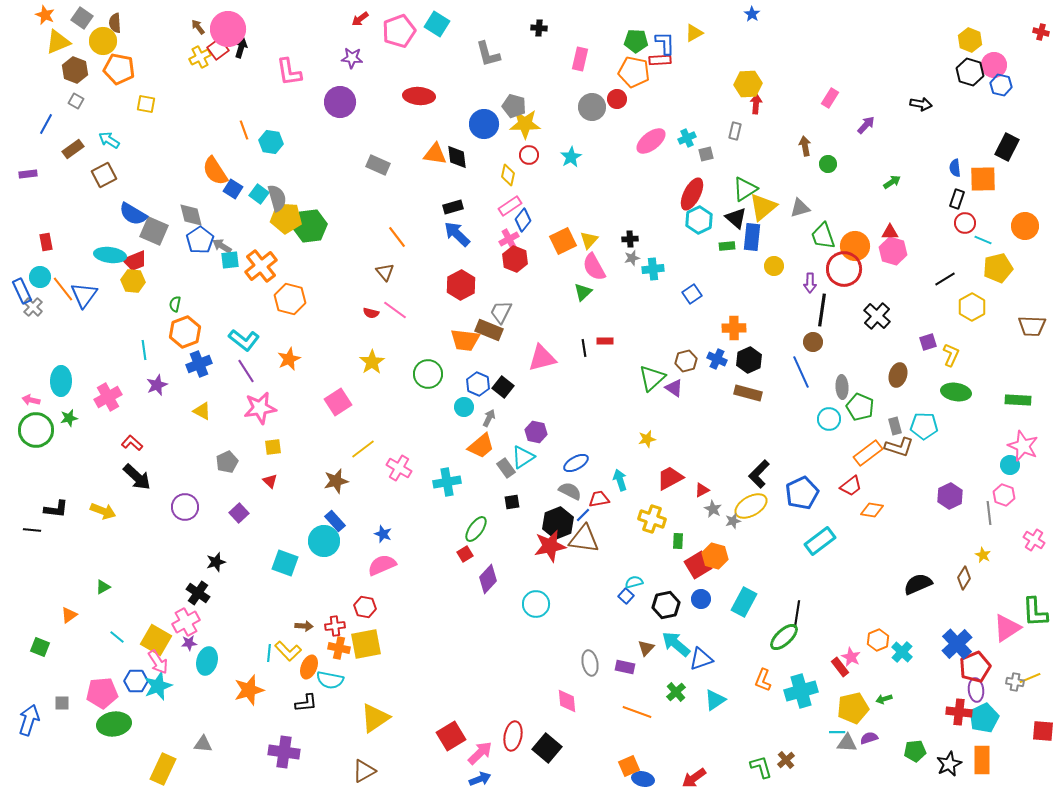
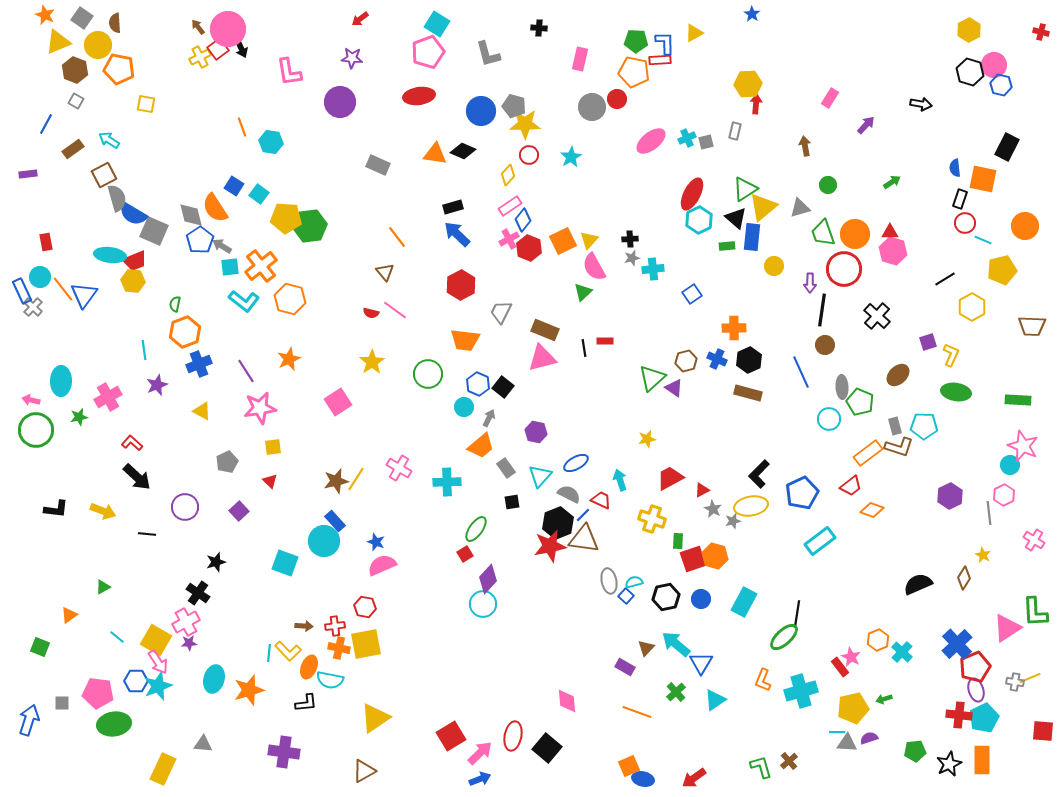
pink pentagon at (399, 31): moved 29 px right, 21 px down
yellow hexagon at (970, 40): moved 1 px left, 10 px up; rotated 10 degrees clockwise
yellow circle at (103, 41): moved 5 px left, 4 px down
black arrow at (241, 48): rotated 138 degrees clockwise
red ellipse at (419, 96): rotated 12 degrees counterclockwise
blue circle at (484, 124): moved 3 px left, 13 px up
orange line at (244, 130): moved 2 px left, 3 px up
gray square at (706, 154): moved 12 px up
black diamond at (457, 157): moved 6 px right, 6 px up; rotated 60 degrees counterclockwise
green circle at (828, 164): moved 21 px down
orange semicircle at (215, 171): moved 37 px down
yellow diamond at (508, 175): rotated 30 degrees clockwise
orange square at (983, 179): rotated 12 degrees clockwise
blue square at (233, 189): moved 1 px right, 3 px up
gray semicircle at (277, 198): moved 160 px left
black rectangle at (957, 199): moved 3 px right
green trapezoid at (823, 236): moved 3 px up
orange circle at (855, 246): moved 12 px up
red hexagon at (515, 259): moved 14 px right, 11 px up
cyan square at (230, 260): moved 7 px down
yellow pentagon at (998, 268): moved 4 px right, 2 px down
brown rectangle at (489, 330): moved 56 px right
cyan L-shape at (244, 340): moved 39 px up
brown circle at (813, 342): moved 12 px right, 3 px down
brown ellipse at (898, 375): rotated 30 degrees clockwise
green pentagon at (860, 407): moved 5 px up
green star at (69, 418): moved 10 px right, 1 px up
yellow line at (363, 449): moved 7 px left, 30 px down; rotated 20 degrees counterclockwise
cyan triangle at (523, 457): moved 17 px right, 19 px down; rotated 15 degrees counterclockwise
cyan cross at (447, 482): rotated 8 degrees clockwise
gray semicircle at (570, 491): moved 1 px left, 3 px down
pink hexagon at (1004, 495): rotated 15 degrees clockwise
red trapezoid at (599, 499): moved 2 px right, 1 px down; rotated 35 degrees clockwise
yellow ellipse at (751, 506): rotated 20 degrees clockwise
orange diamond at (872, 510): rotated 10 degrees clockwise
purple square at (239, 513): moved 2 px up
black line at (32, 530): moved 115 px right, 4 px down
blue star at (383, 534): moved 7 px left, 8 px down
red square at (698, 565): moved 5 px left, 6 px up; rotated 12 degrees clockwise
cyan circle at (536, 604): moved 53 px left
black hexagon at (666, 605): moved 8 px up
blue triangle at (701, 659): moved 4 px down; rotated 40 degrees counterclockwise
cyan ellipse at (207, 661): moved 7 px right, 18 px down
gray ellipse at (590, 663): moved 19 px right, 82 px up
purple rectangle at (625, 667): rotated 18 degrees clockwise
purple ellipse at (976, 690): rotated 10 degrees counterclockwise
pink pentagon at (102, 693): moved 4 px left; rotated 12 degrees clockwise
red cross at (959, 712): moved 3 px down
brown cross at (786, 760): moved 3 px right, 1 px down
